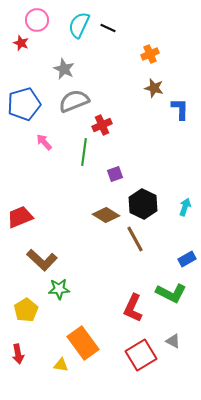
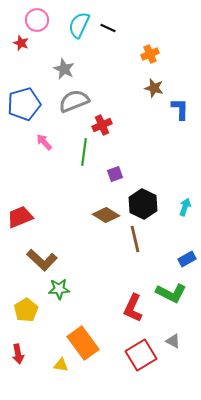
brown line: rotated 16 degrees clockwise
